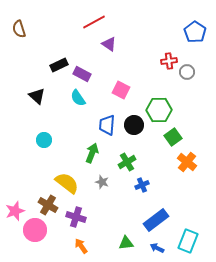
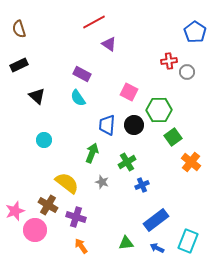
black rectangle: moved 40 px left
pink square: moved 8 px right, 2 px down
orange cross: moved 4 px right
